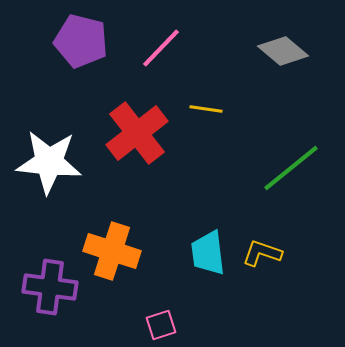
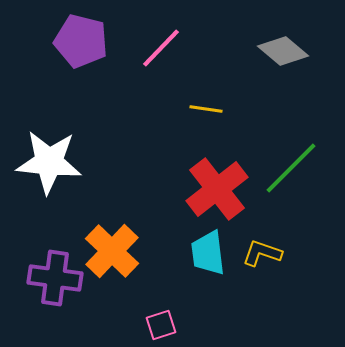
red cross: moved 80 px right, 56 px down
green line: rotated 6 degrees counterclockwise
orange cross: rotated 26 degrees clockwise
purple cross: moved 5 px right, 9 px up
